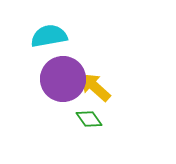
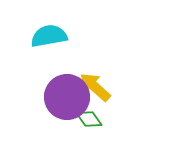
purple circle: moved 4 px right, 18 px down
